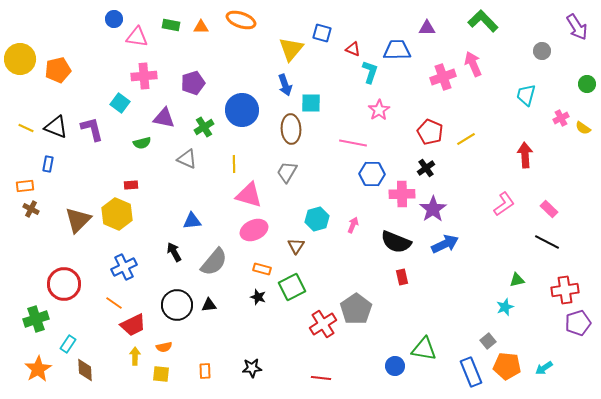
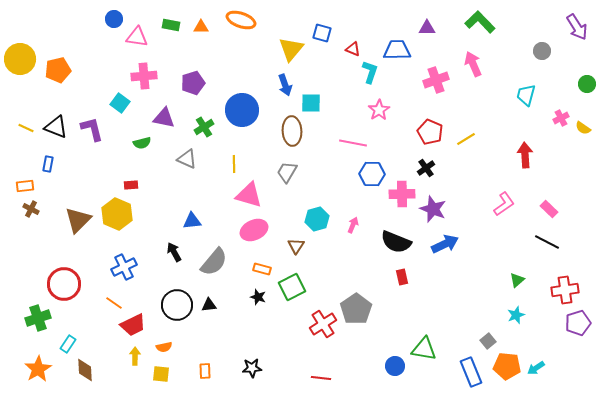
green L-shape at (483, 21): moved 3 px left, 1 px down
pink cross at (443, 77): moved 7 px left, 3 px down
brown ellipse at (291, 129): moved 1 px right, 2 px down
purple star at (433, 209): rotated 16 degrees counterclockwise
green triangle at (517, 280): rotated 28 degrees counterclockwise
cyan star at (505, 307): moved 11 px right, 8 px down
green cross at (36, 319): moved 2 px right, 1 px up
cyan arrow at (544, 368): moved 8 px left
